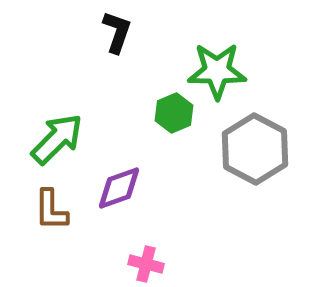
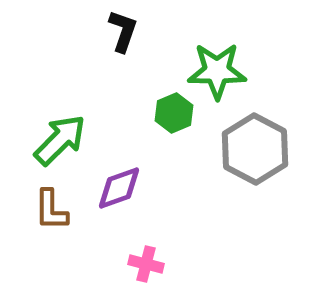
black L-shape: moved 6 px right, 1 px up
green arrow: moved 3 px right, 1 px down
